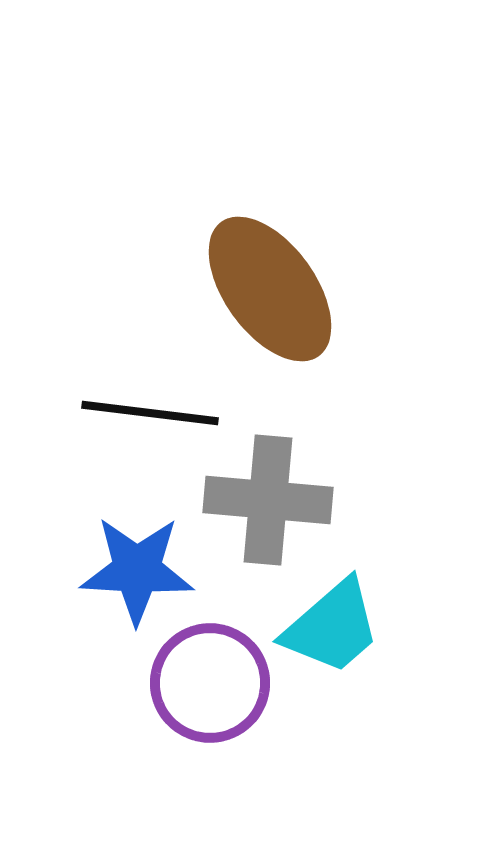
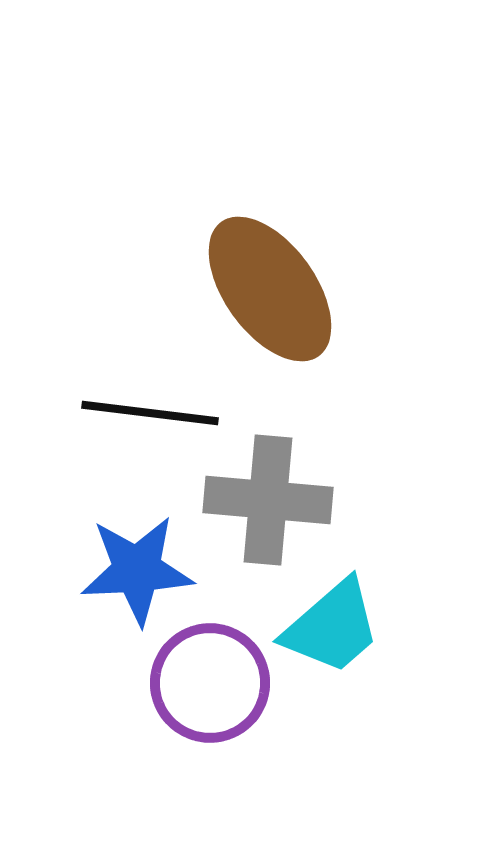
blue star: rotated 6 degrees counterclockwise
